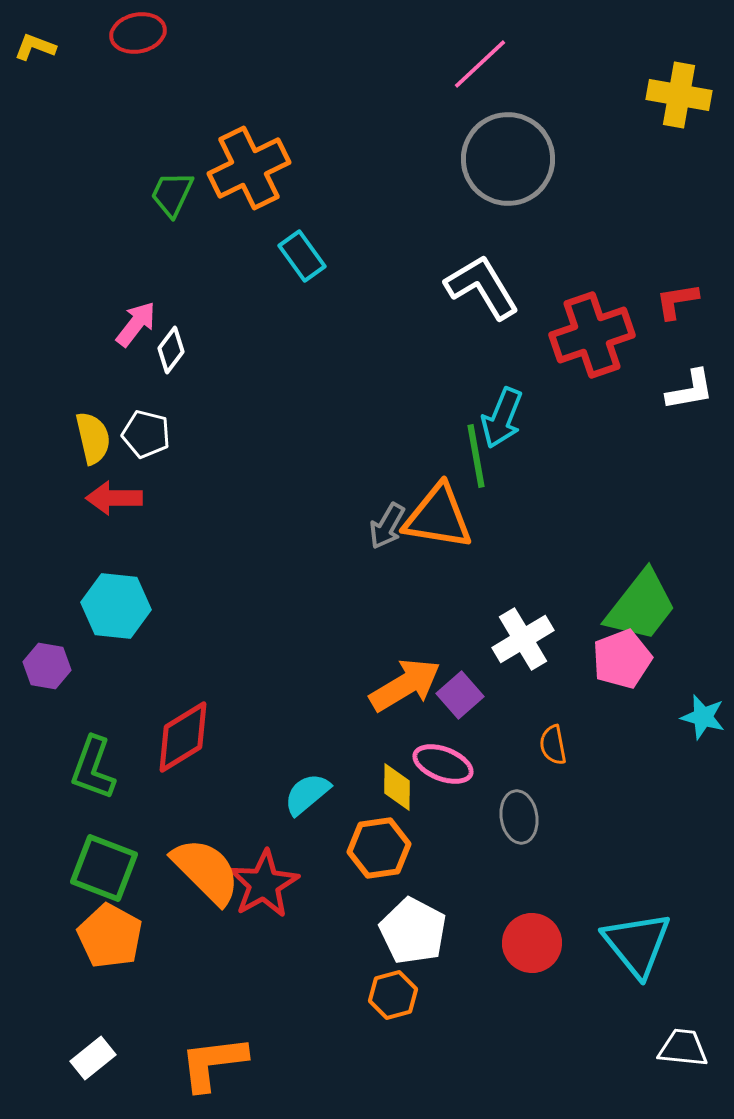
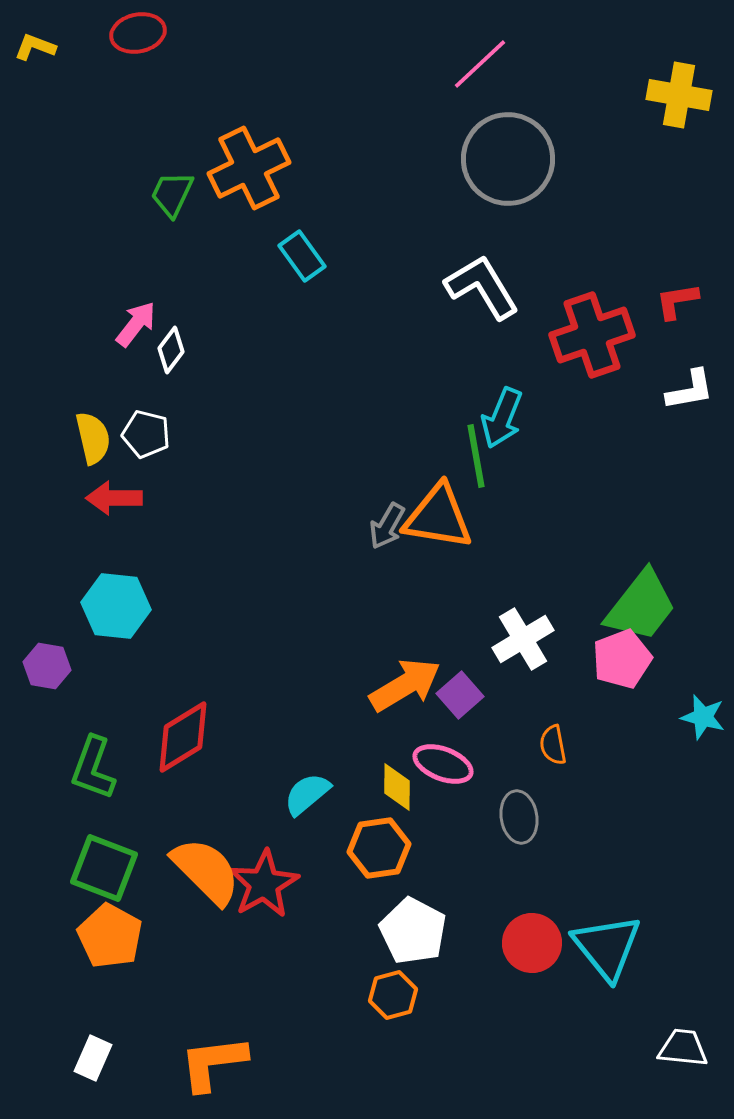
cyan triangle at (637, 944): moved 30 px left, 3 px down
white rectangle at (93, 1058): rotated 27 degrees counterclockwise
